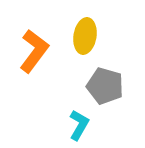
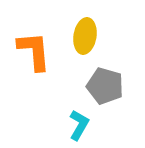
orange L-shape: rotated 42 degrees counterclockwise
